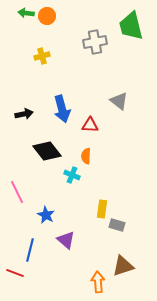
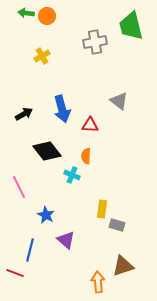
yellow cross: rotated 14 degrees counterclockwise
black arrow: rotated 18 degrees counterclockwise
pink line: moved 2 px right, 5 px up
